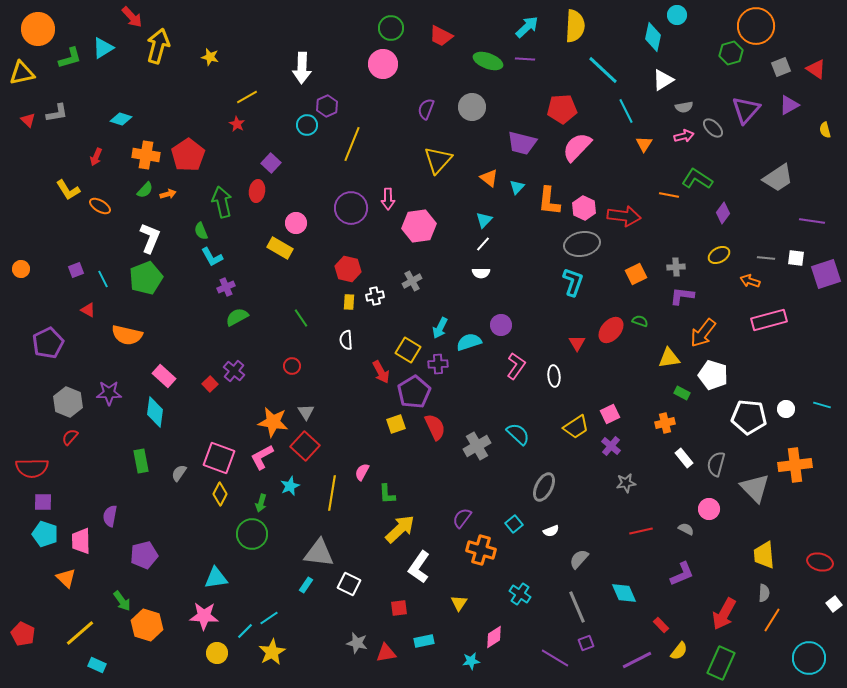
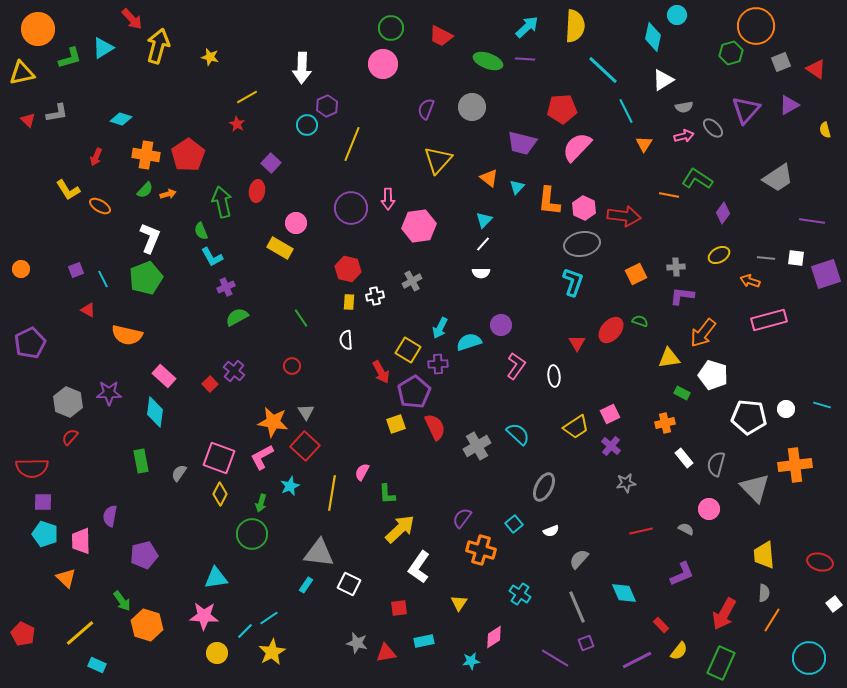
red arrow at (132, 17): moved 2 px down
gray square at (781, 67): moved 5 px up
purple pentagon at (48, 343): moved 18 px left
